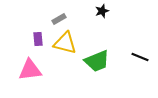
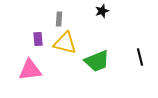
gray rectangle: rotated 56 degrees counterclockwise
black line: rotated 54 degrees clockwise
